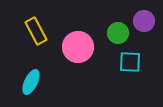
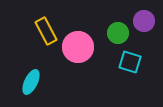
yellow rectangle: moved 10 px right
cyan square: rotated 15 degrees clockwise
